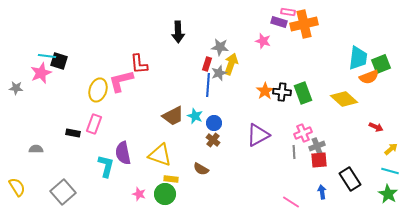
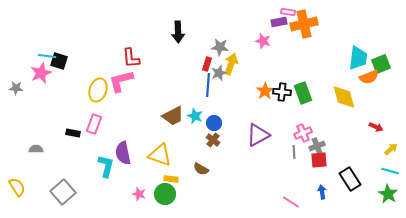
purple rectangle at (279, 22): rotated 28 degrees counterclockwise
red L-shape at (139, 64): moved 8 px left, 6 px up
yellow diamond at (344, 99): moved 2 px up; rotated 32 degrees clockwise
